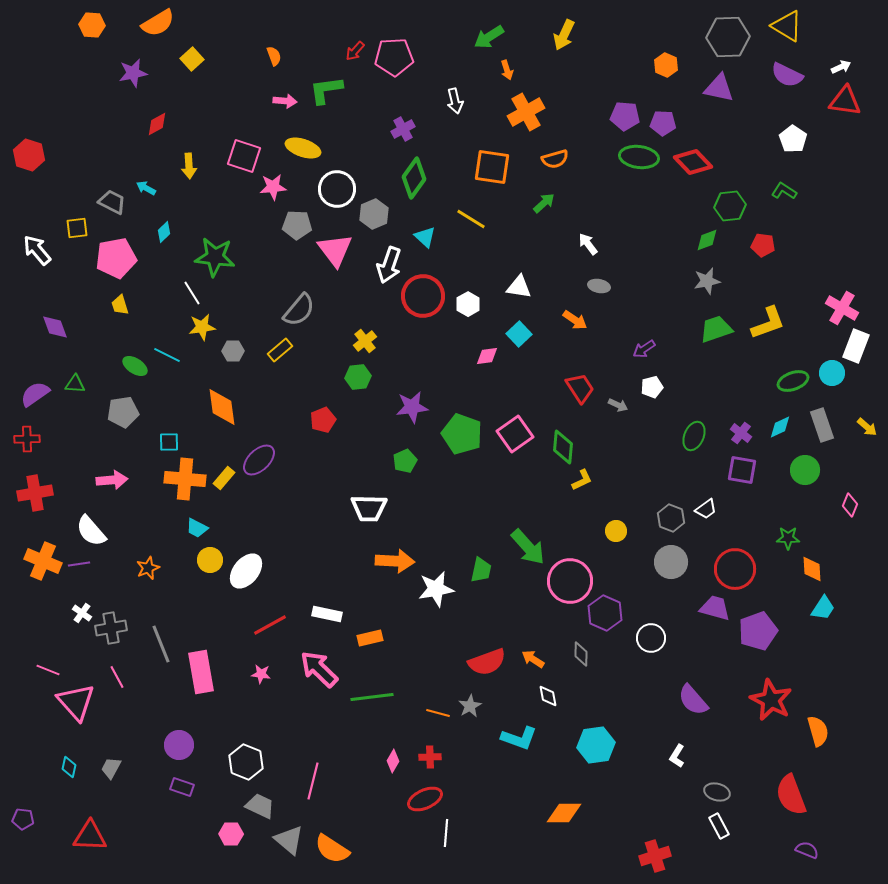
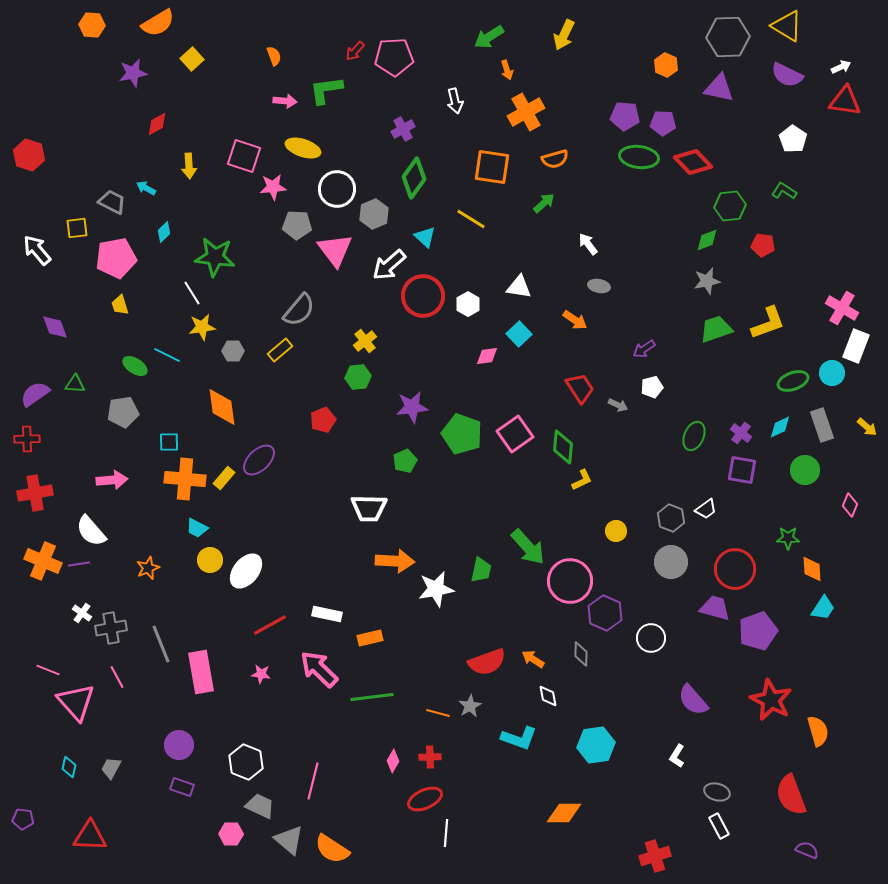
white arrow at (389, 265): rotated 30 degrees clockwise
